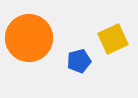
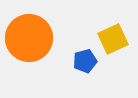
blue pentagon: moved 6 px right
